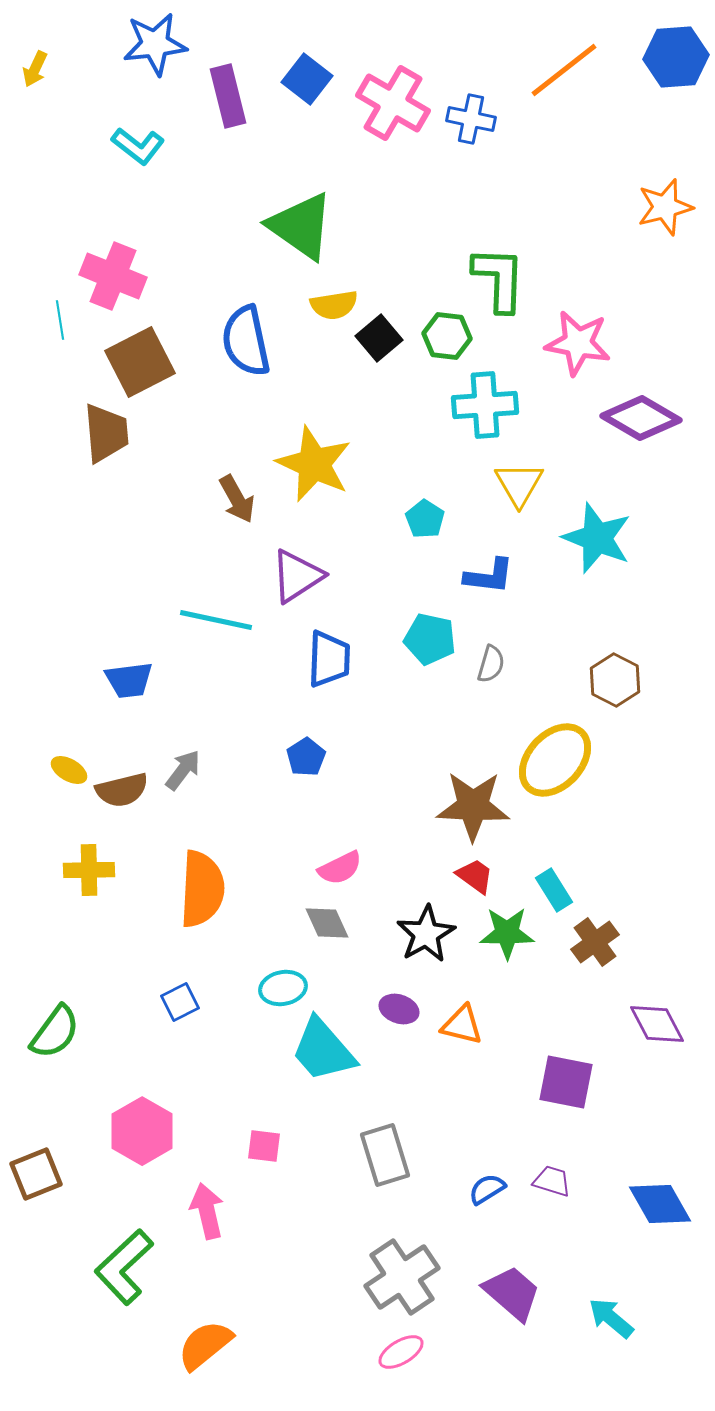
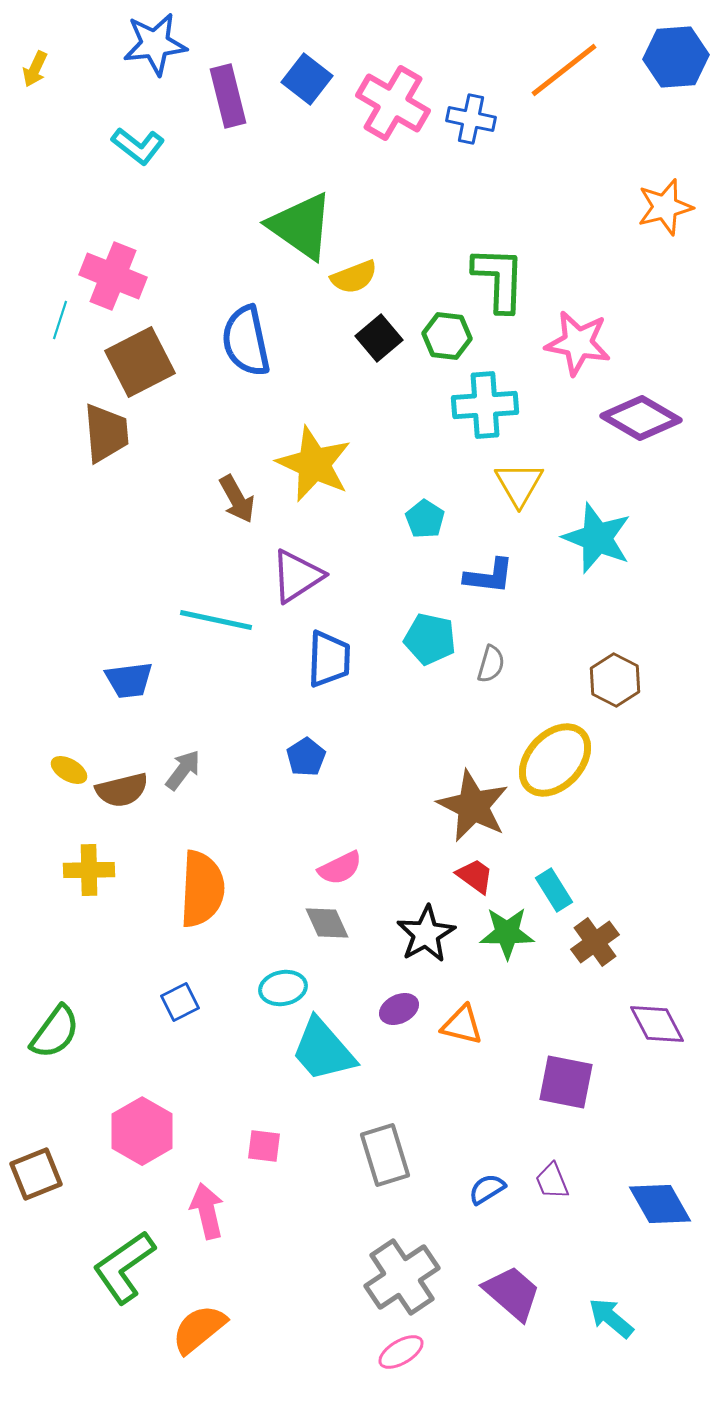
yellow semicircle at (334, 305): moved 20 px right, 28 px up; rotated 12 degrees counterclockwise
cyan line at (60, 320): rotated 27 degrees clockwise
brown star at (473, 806): rotated 24 degrees clockwise
purple ellipse at (399, 1009): rotated 45 degrees counterclockwise
purple trapezoid at (552, 1181): rotated 129 degrees counterclockwise
green L-shape at (124, 1267): rotated 8 degrees clockwise
orange semicircle at (205, 1345): moved 6 px left, 16 px up
